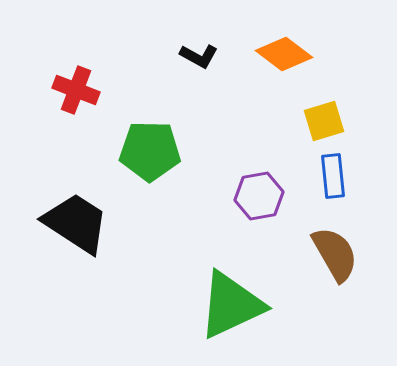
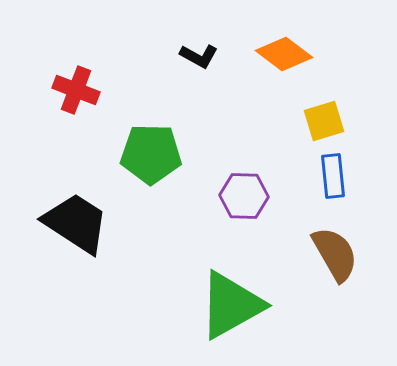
green pentagon: moved 1 px right, 3 px down
purple hexagon: moved 15 px left; rotated 12 degrees clockwise
green triangle: rotated 4 degrees counterclockwise
